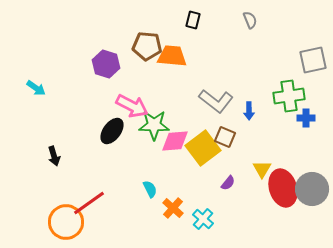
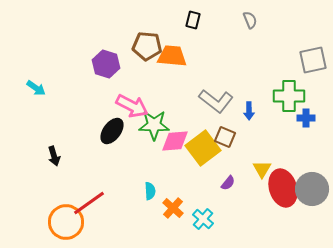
green cross: rotated 8 degrees clockwise
cyan semicircle: moved 2 px down; rotated 24 degrees clockwise
